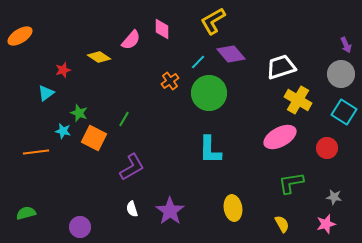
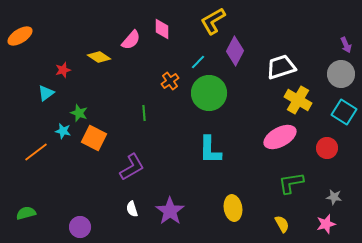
purple diamond: moved 4 px right, 3 px up; rotated 68 degrees clockwise
green line: moved 20 px right, 6 px up; rotated 35 degrees counterclockwise
orange line: rotated 30 degrees counterclockwise
